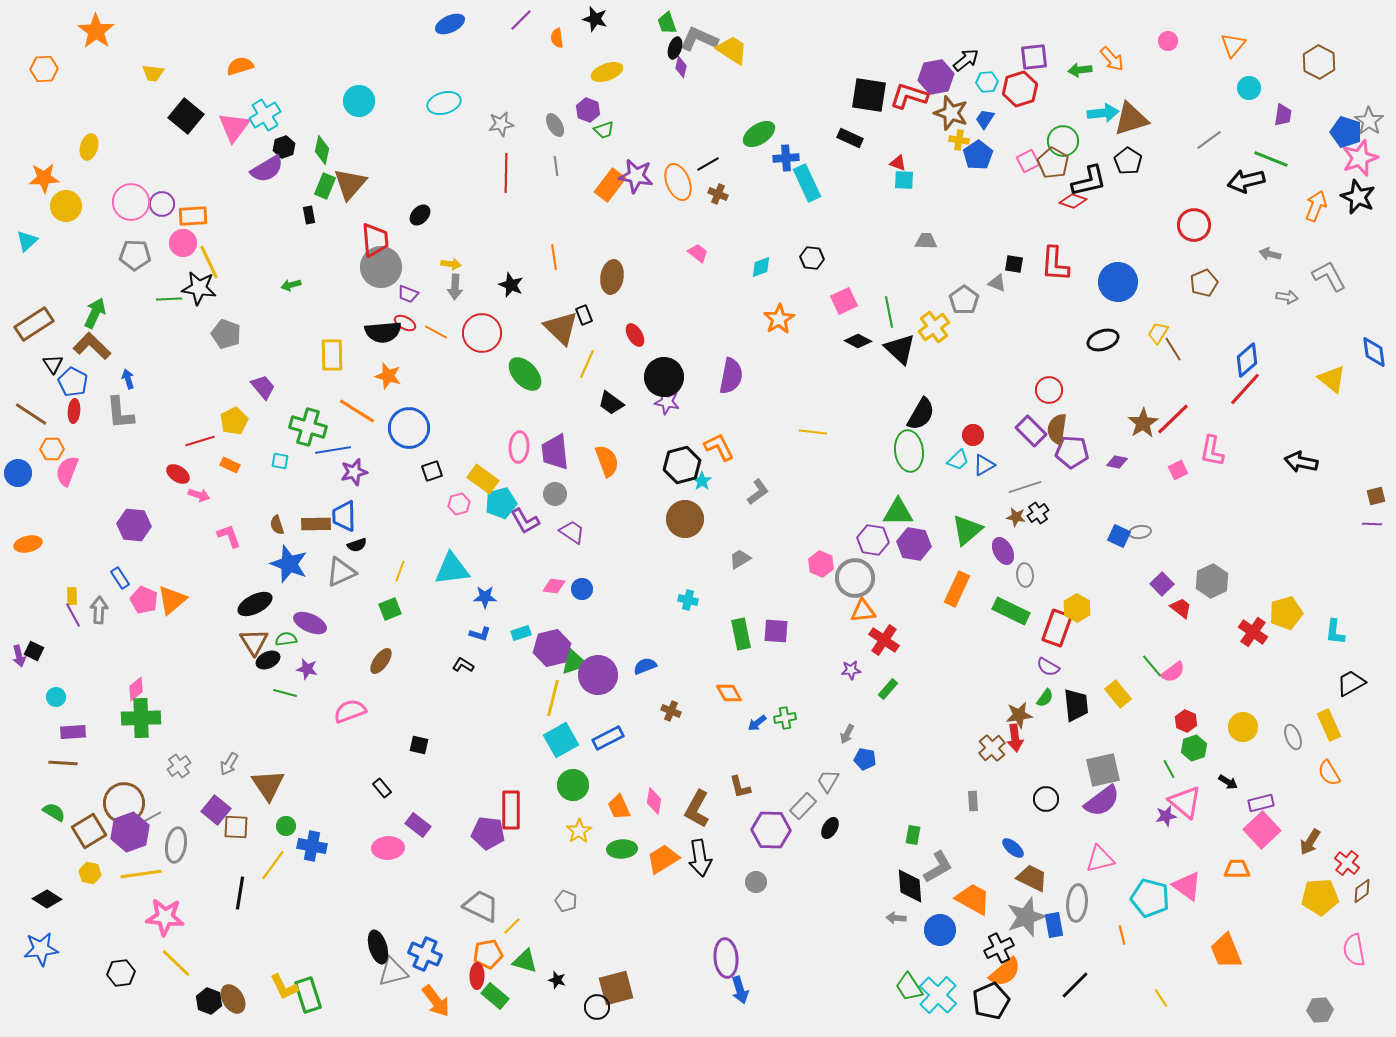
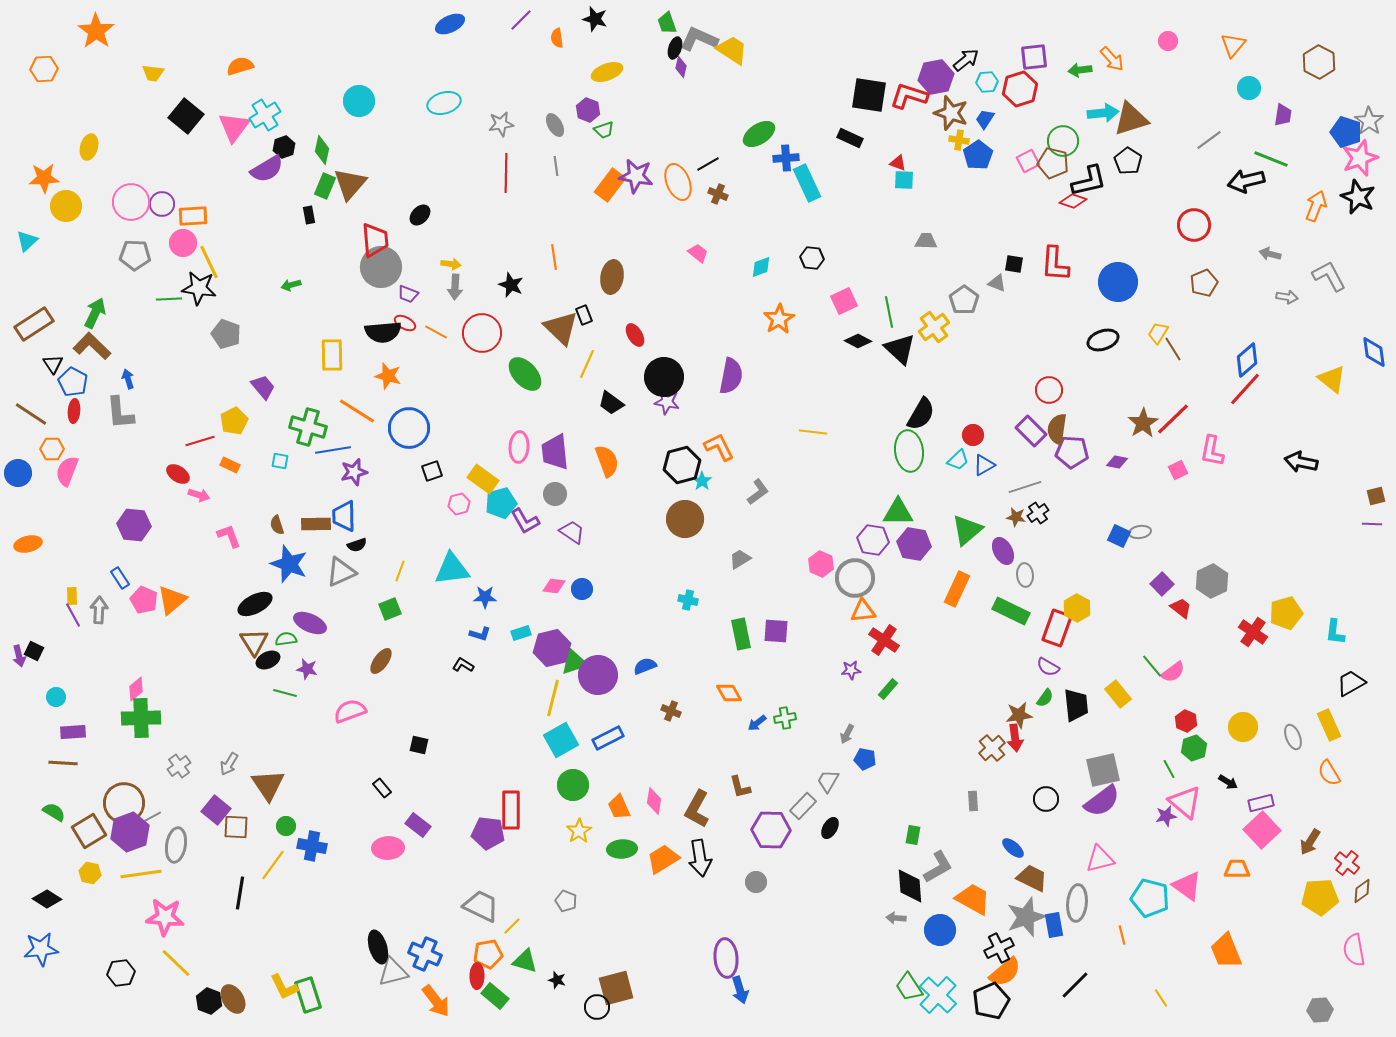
brown pentagon at (1053, 163): rotated 16 degrees counterclockwise
